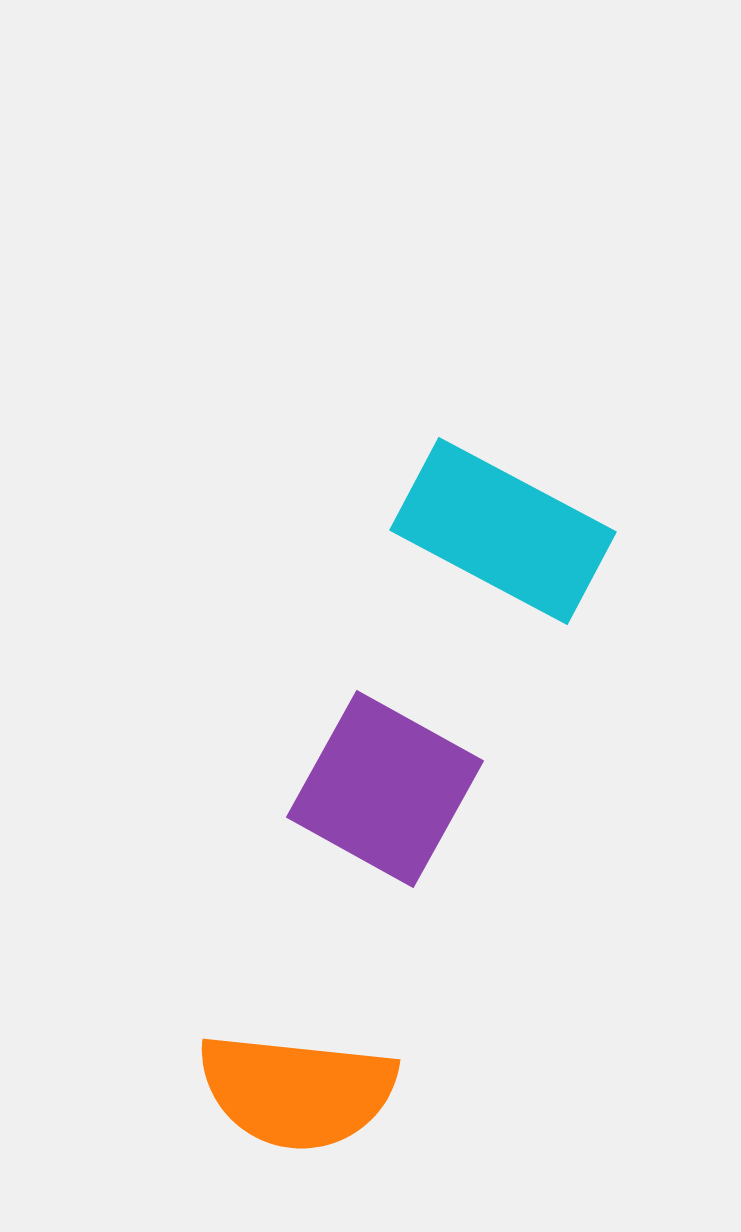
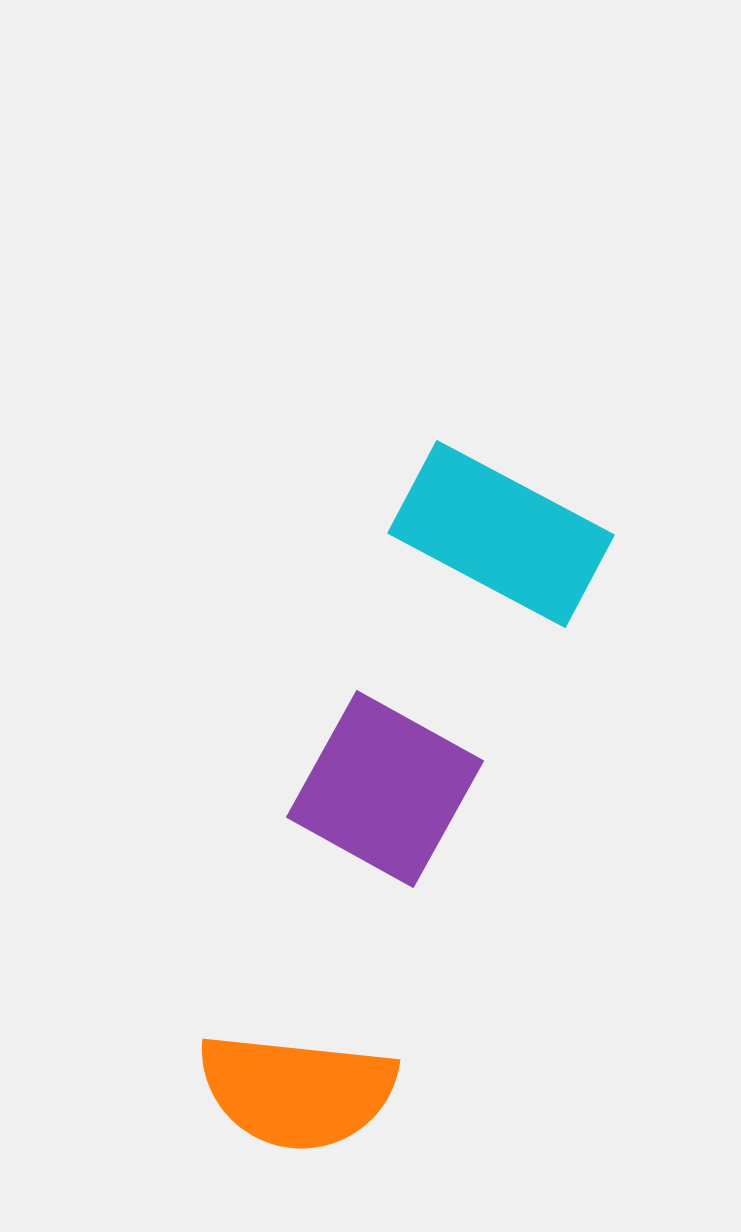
cyan rectangle: moved 2 px left, 3 px down
